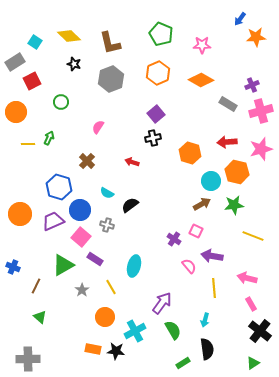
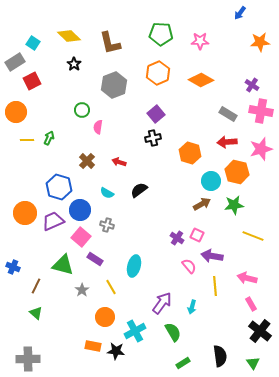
blue arrow at (240, 19): moved 6 px up
green pentagon at (161, 34): rotated 20 degrees counterclockwise
orange star at (256, 37): moved 4 px right, 5 px down
cyan square at (35, 42): moved 2 px left, 1 px down
pink star at (202, 45): moved 2 px left, 4 px up
black star at (74, 64): rotated 16 degrees clockwise
gray hexagon at (111, 79): moved 3 px right, 6 px down
purple cross at (252, 85): rotated 32 degrees counterclockwise
green circle at (61, 102): moved 21 px right, 8 px down
gray rectangle at (228, 104): moved 10 px down
pink cross at (261, 111): rotated 25 degrees clockwise
pink semicircle at (98, 127): rotated 24 degrees counterclockwise
yellow line at (28, 144): moved 1 px left, 4 px up
red arrow at (132, 162): moved 13 px left
black semicircle at (130, 205): moved 9 px right, 15 px up
orange circle at (20, 214): moved 5 px right, 1 px up
pink square at (196, 231): moved 1 px right, 4 px down
purple cross at (174, 239): moved 3 px right, 1 px up
green triangle at (63, 265): rotated 45 degrees clockwise
yellow line at (214, 288): moved 1 px right, 2 px up
green triangle at (40, 317): moved 4 px left, 4 px up
cyan arrow at (205, 320): moved 13 px left, 13 px up
green semicircle at (173, 330): moved 2 px down
orange rectangle at (93, 349): moved 3 px up
black semicircle at (207, 349): moved 13 px right, 7 px down
green triangle at (253, 363): rotated 32 degrees counterclockwise
